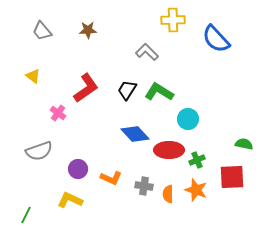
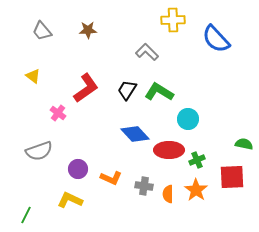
orange star: rotated 15 degrees clockwise
